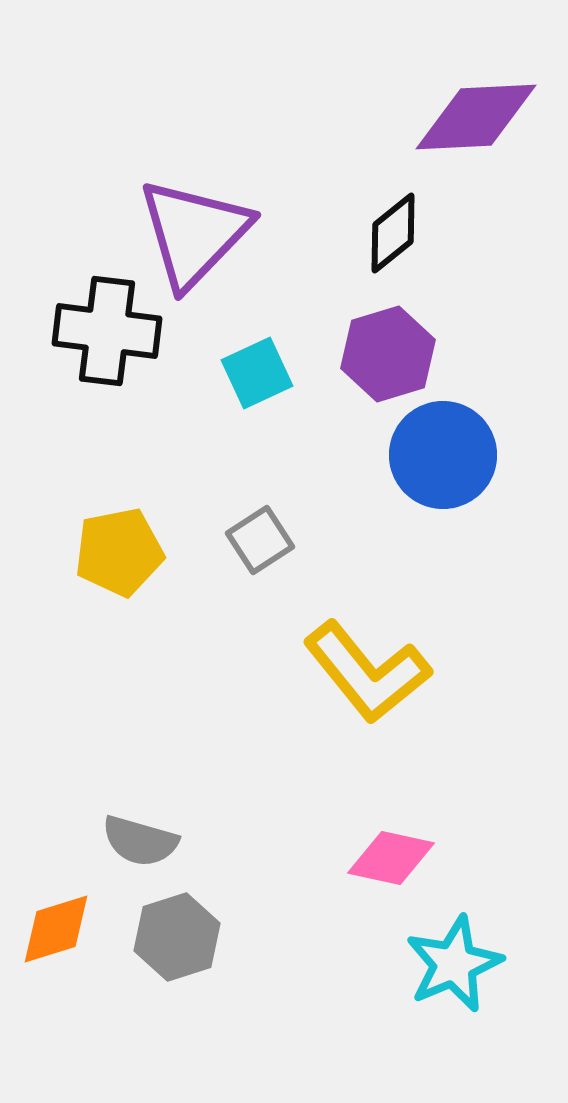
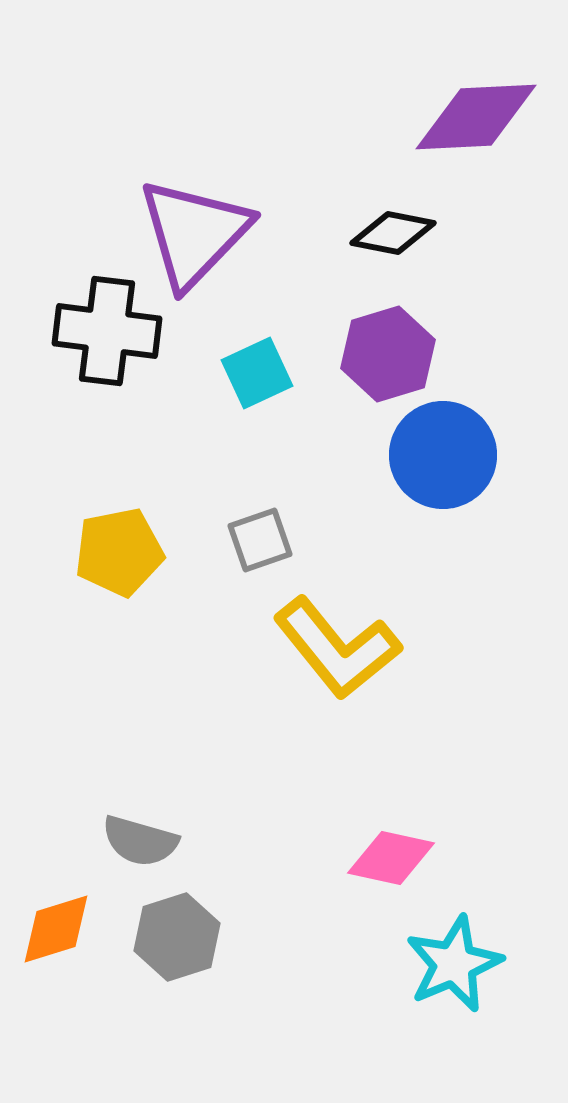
black diamond: rotated 50 degrees clockwise
gray square: rotated 14 degrees clockwise
yellow L-shape: moved 30 px left, 24 px up
